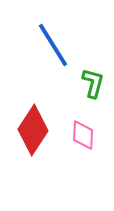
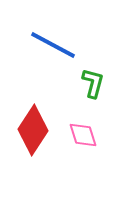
blue line: rotated 30 degrees counterclockwise
pink diamond: rotated 20 degrees counterclockwise
